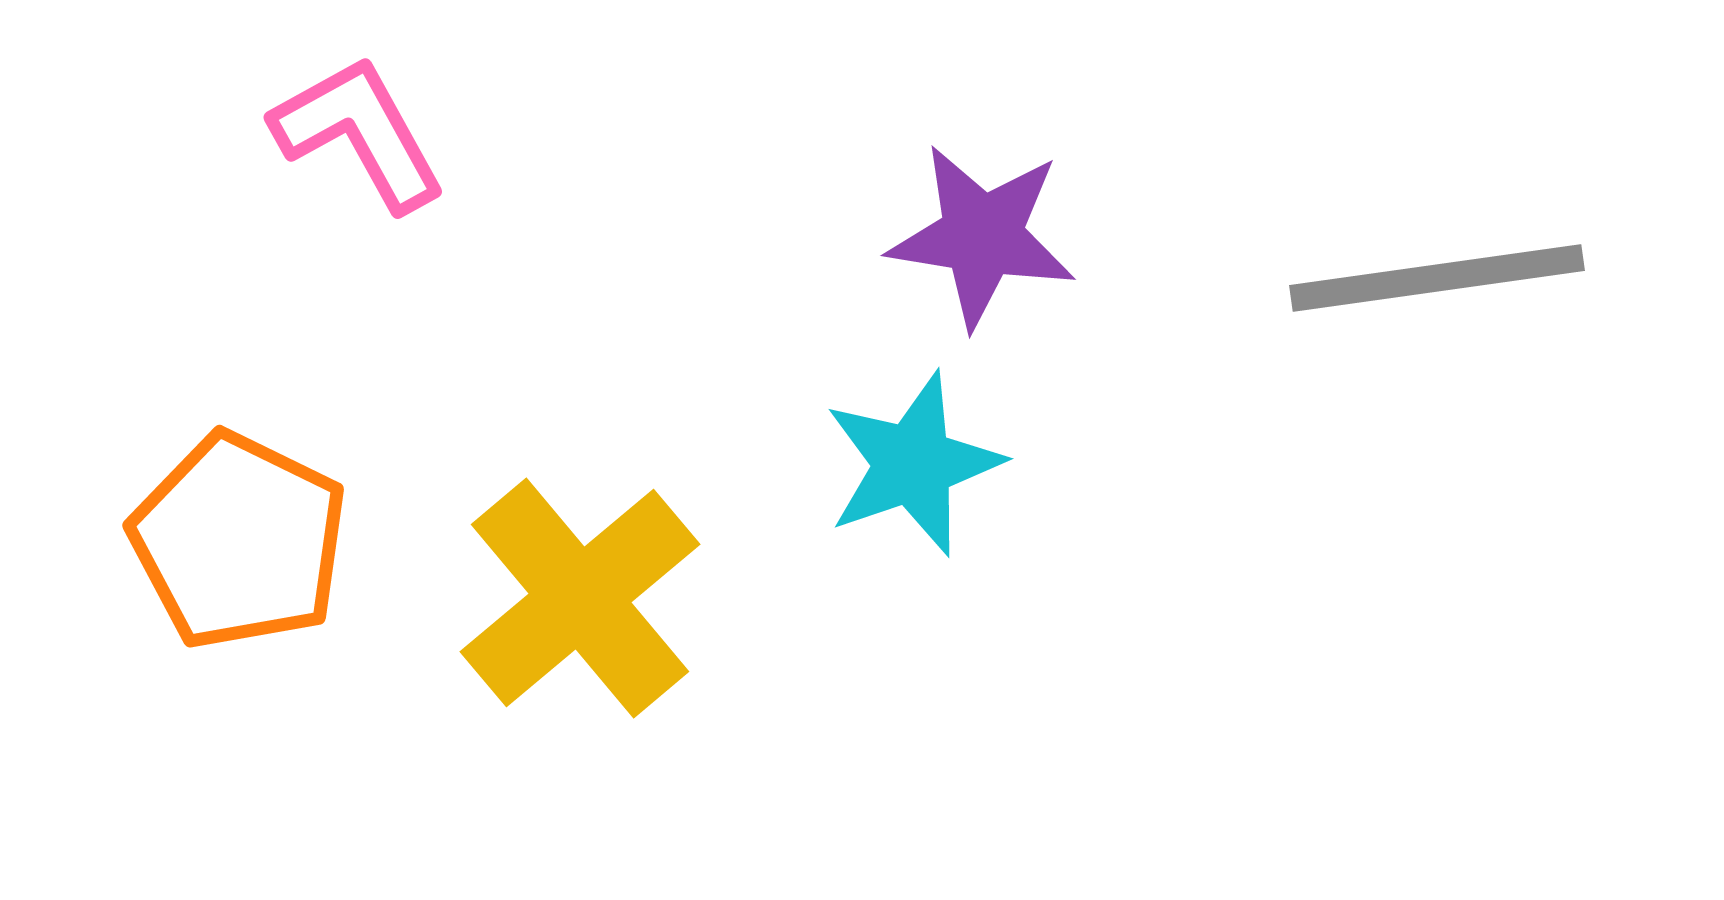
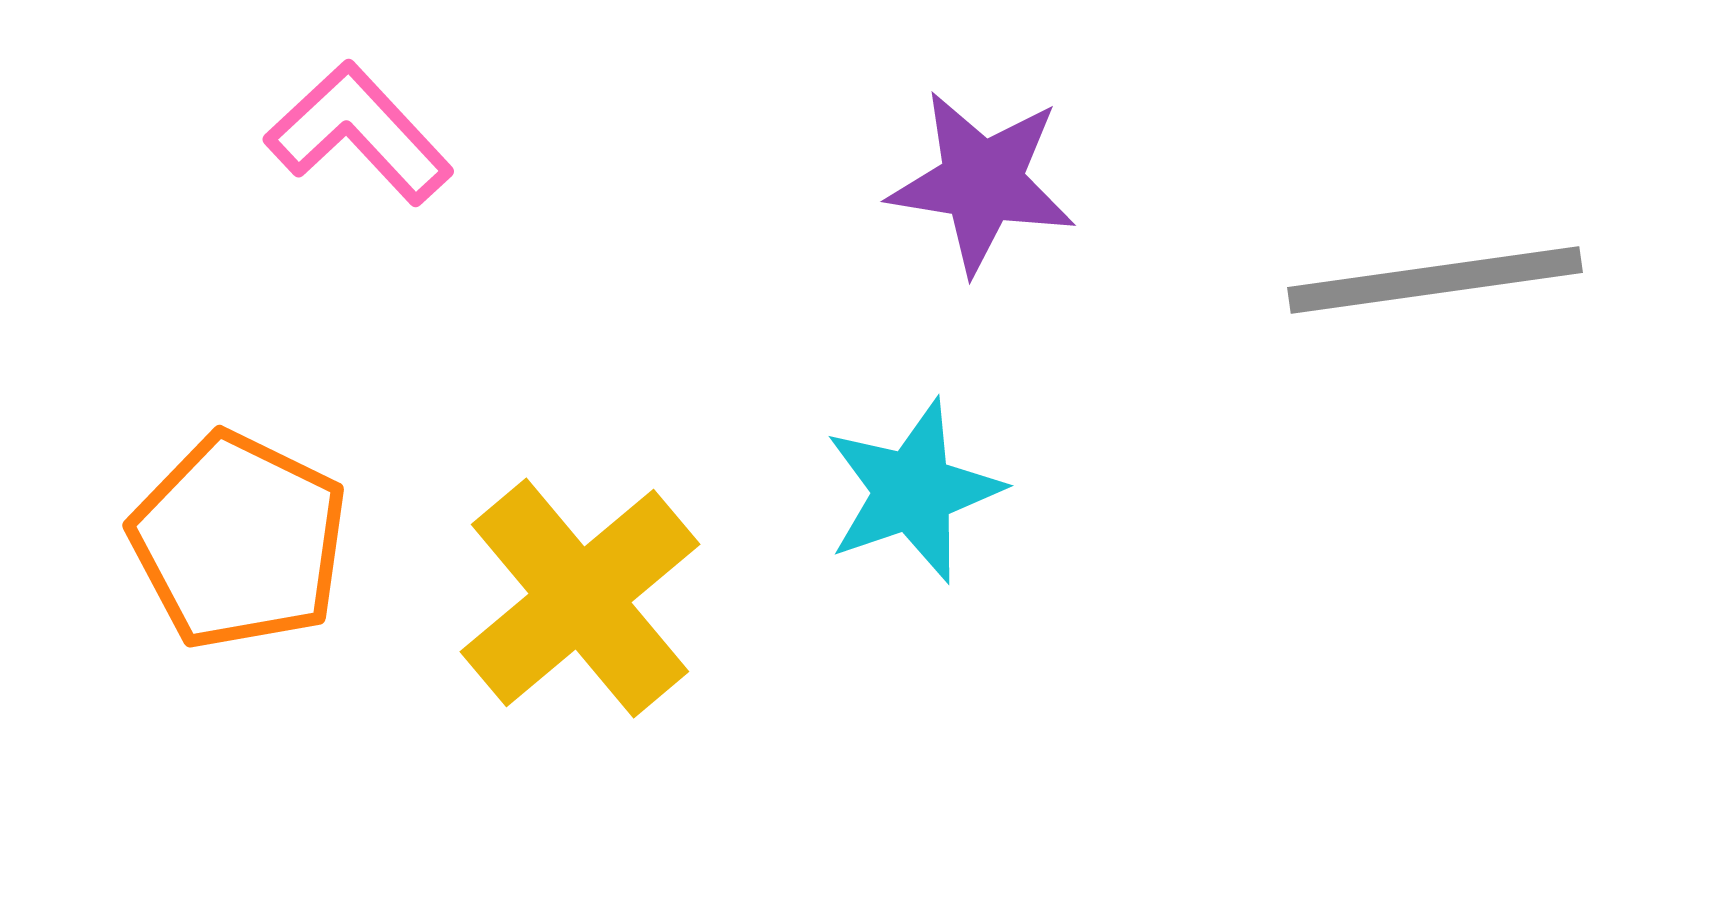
pink L-shape: rotated 14 degrees counterclockwise
purple star: moved 54 px up
gray line: moved 2 px left, 2 px down
cyan star: moved 27 px down
